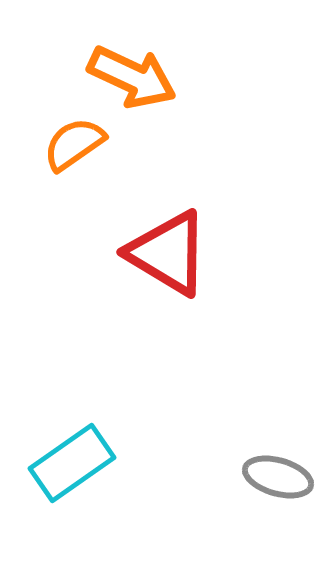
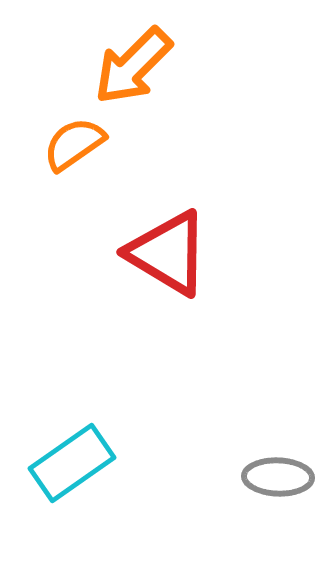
orange arrow: moved 1 px right, 11 px up; rotated 110 degrees clockwise
gray ellipse: rotated 14 degrees counterclockwise
